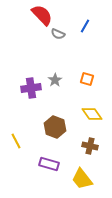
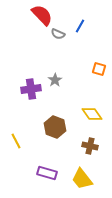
blue line: moved 5 px left
orange square: moved 12 px right, 10 px up
purple cross: moved 1 px down
purple rectangle: moved 2 px left, 9 px down
